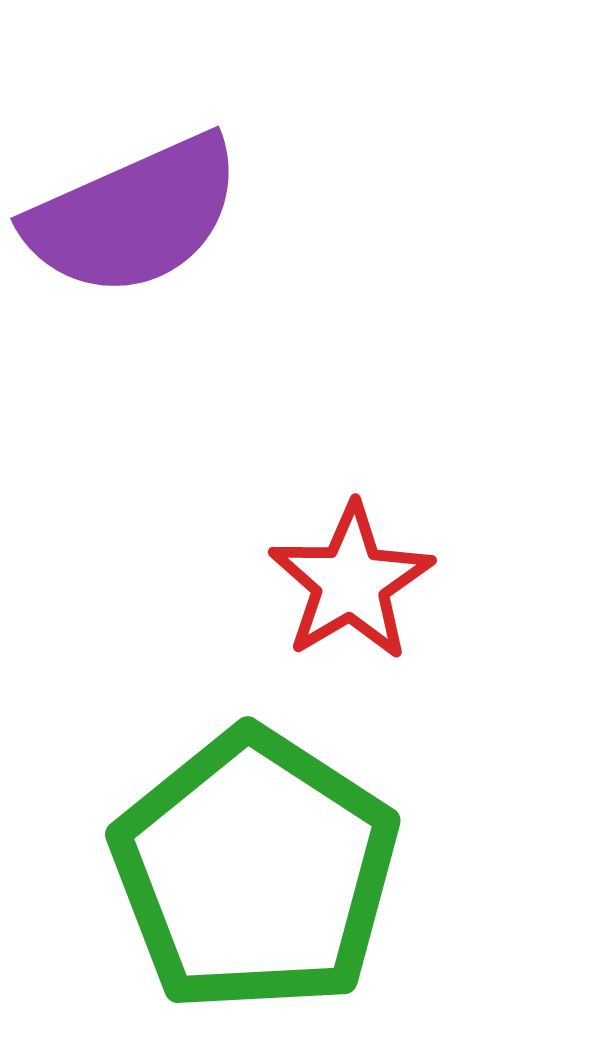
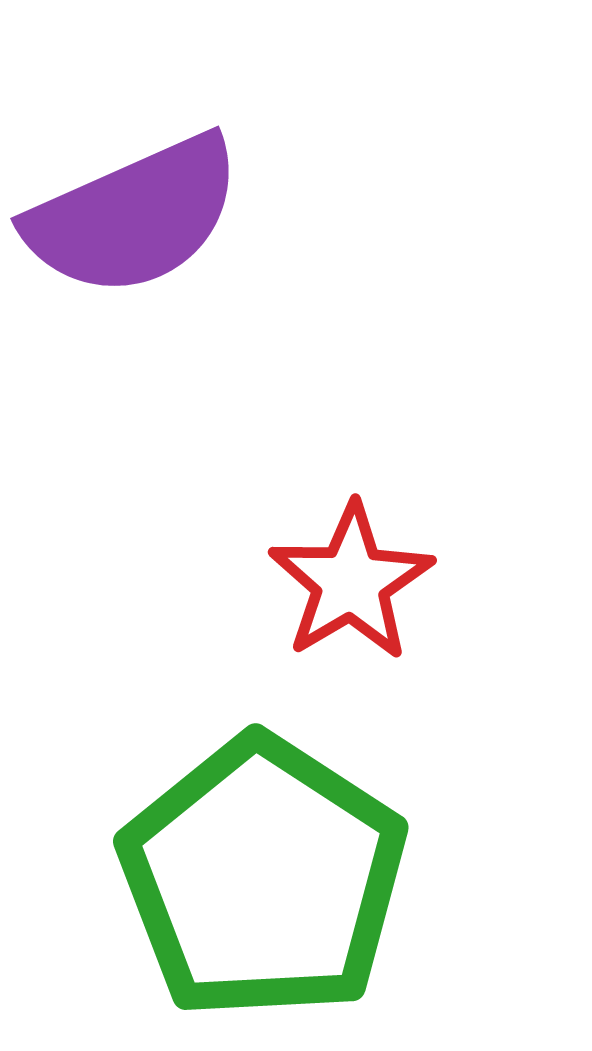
green pentagon: moved 8 px right, 7 px down
